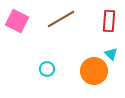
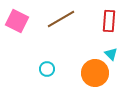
orange circle: moved 1 px right, 2 px down
